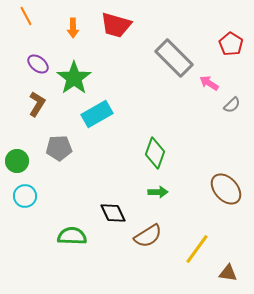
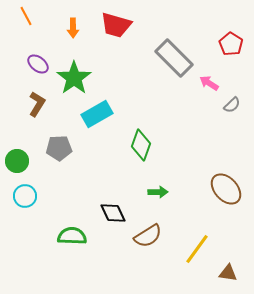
green diamond: moved 14 px left, 8 px up
